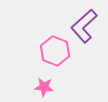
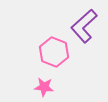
pink hexagon: moved 1 px left, 1 px down
